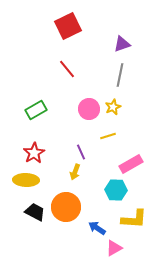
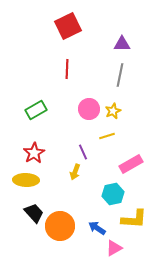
purple triangle: rotated 18 degrees clockwise
red line: rotated 42 degrees clockwise
yellow star: moved 4 px down
yellow line: moved 1 px left
purple line: moved 2 px right
cyan hexagon: moved 3 px left, 4 px down; rotated 15 degrees counterclockwise
orange circle: moved 6 px left, 19 px down
black trapezoid: moved 1 px left, 1 px down; rotated 20 degrees clockwise
